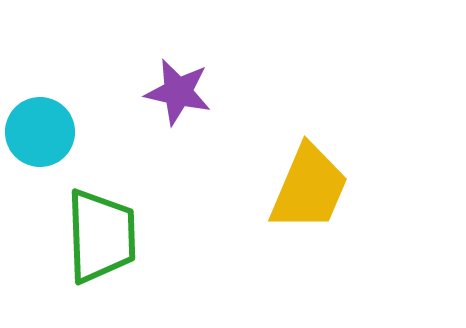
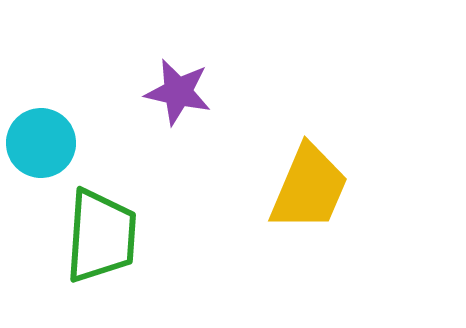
cyan circle: moved 1 px right, 11 px down
green trapezoid: rotated 6 degrees clockwise
